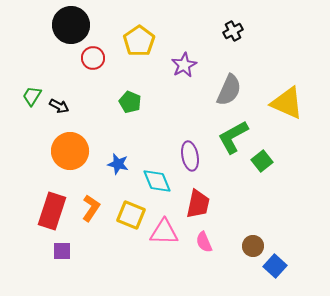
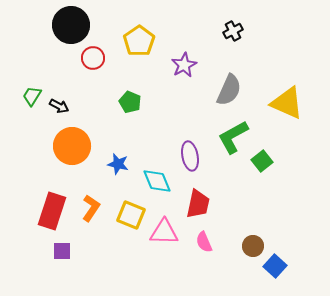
orange circle: moved 2 px right, 5 px up
